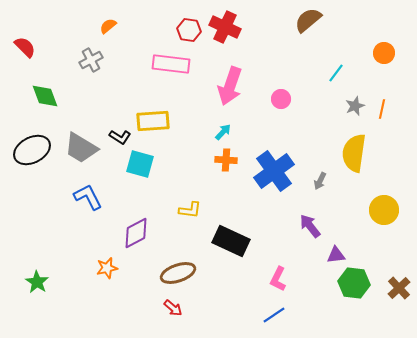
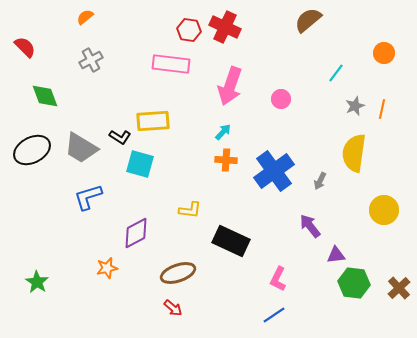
orange semicircle: moved 23 px left, 9 px up
blue L-shape: rotated 80 degrees counterclockwise
